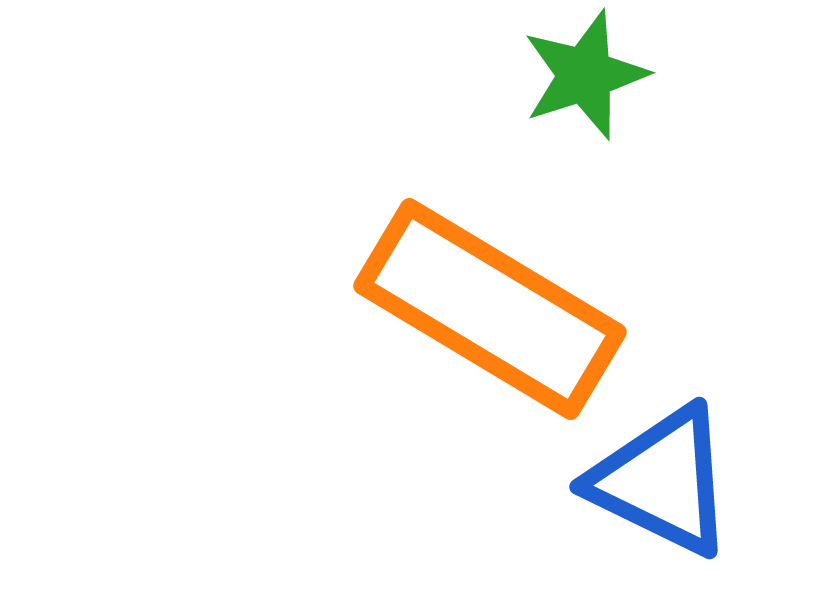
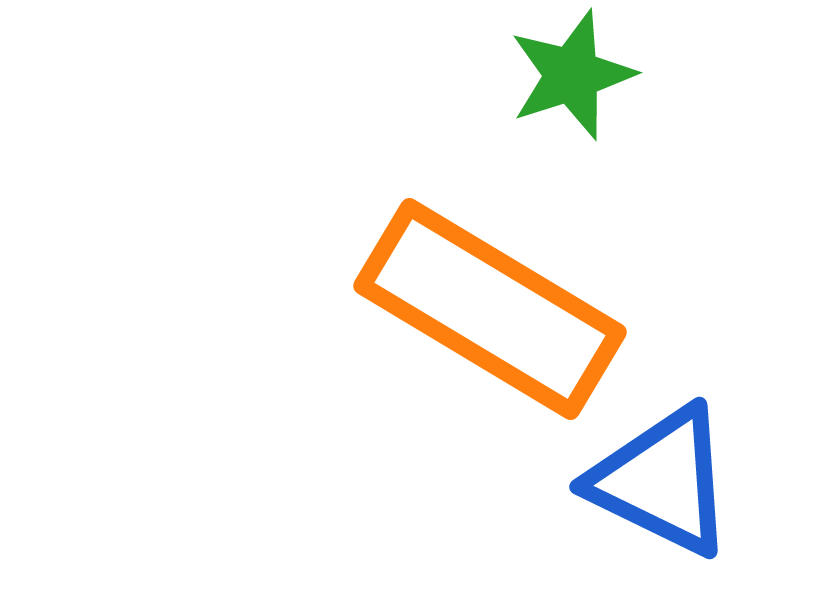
green star: moved 13 px left
